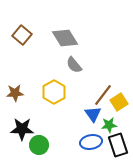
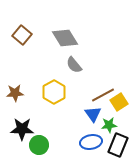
brown line: rotated 25 degrees clockwise
black rectangle: rotated 40 degrees clockwise
